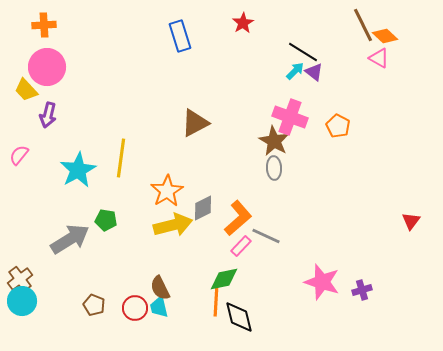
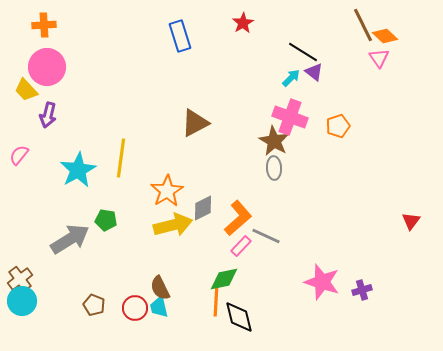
pink triangle: rotated 25 degrees clockwise
cyan arrow: moved 4 px left, 7 px down
orange pentagon: rotated 25 degrees clockwise
